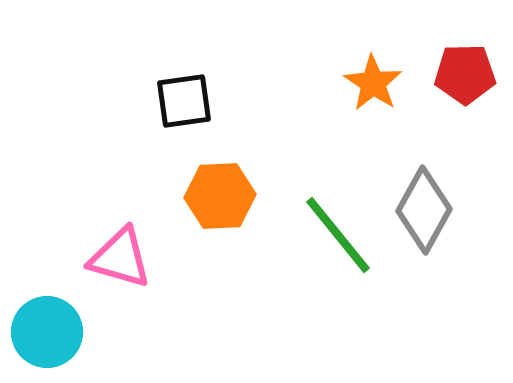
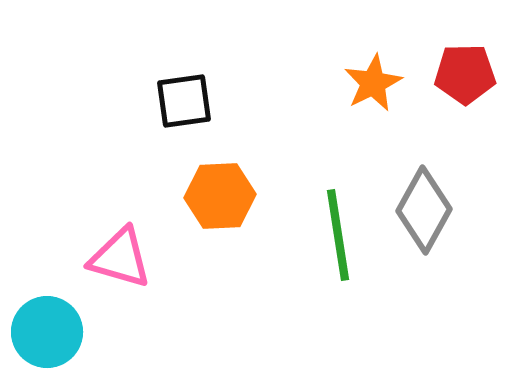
orange star: rotated 12 degrees clockwise
green line: rotated 30 degrees clockwise
